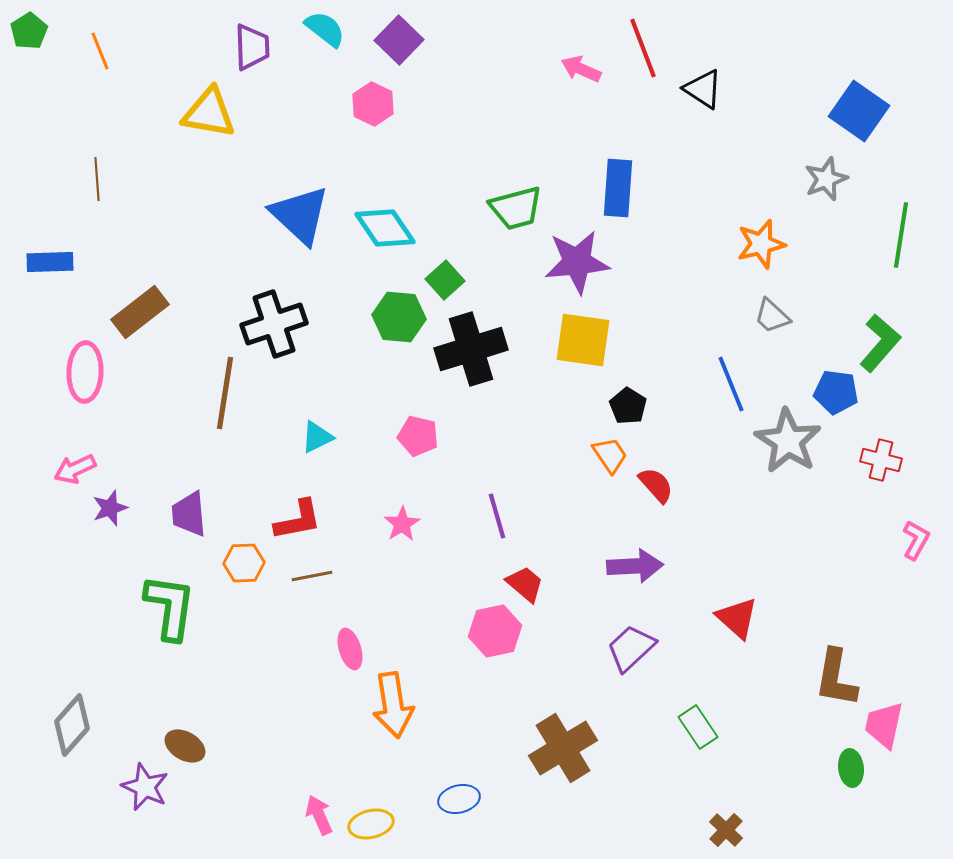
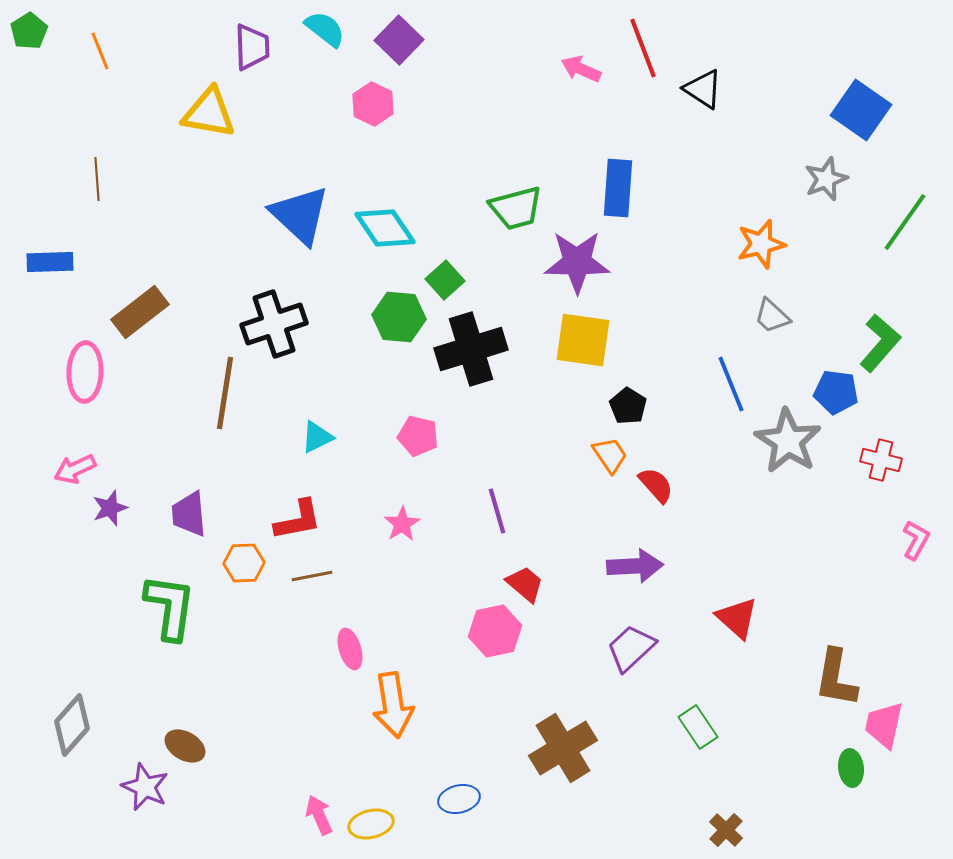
blue square at (859, 111): moved 2 px right, 1 px up
green line at (901, 235): moved 4 px right, 13 px up; rotated 26 degrees clockwise
purple star at (577, 262): rotated 6 degrees clockwise
purple line at (497, 516): moved 5 px up
